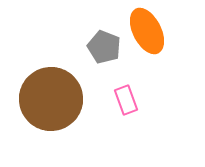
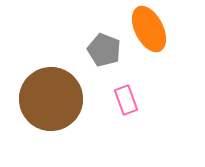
orange ellipse: moved 2 px right, 2 px up
gray pentagon: moved 3 px down
